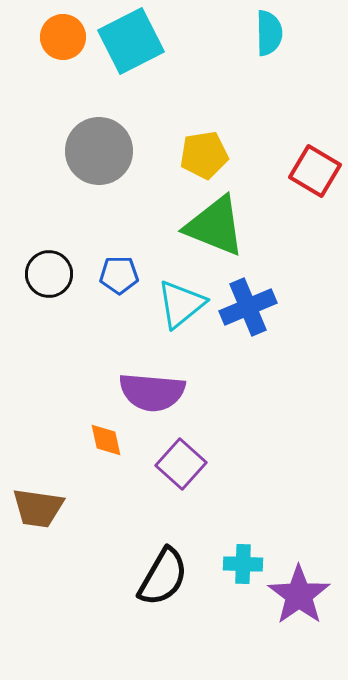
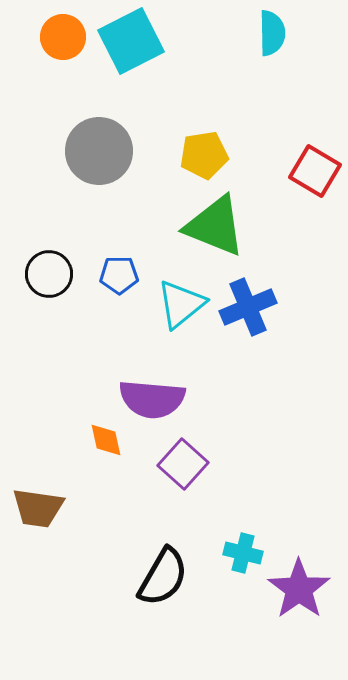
cyan semicircle: moved 3 px right
purple semicircle: moved 7 px down
purple square: moved 2 px right
cyan cross: moved 11 px up; rotated 12 degrees clockwise
purple star: moved 6 px up
